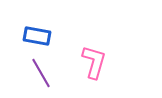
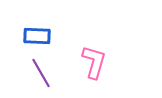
blue rectangle: rotated 8 degrees counterclockwise
